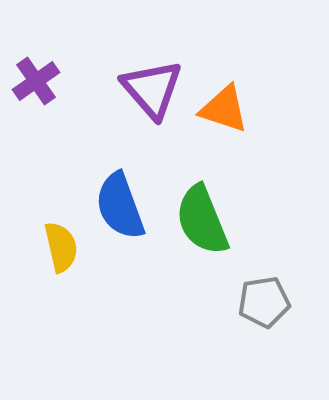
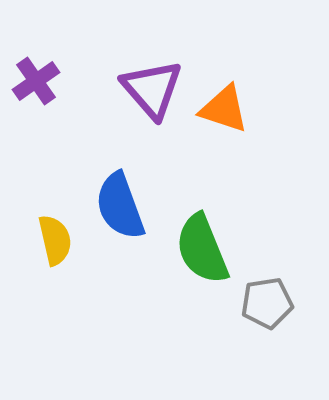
green semicircle: moved 29 px down
yellow semicircle: moved 6 px left, 7 px up
gray pentagon: moved 3 px right, 1 px down
